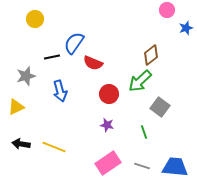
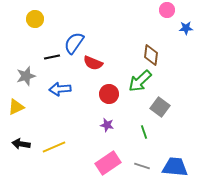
blue star: rotated 16 degrees clockwise
brown diamond: rotated 45 degrees counterclockwise
blue arrow: moved 2 px up; rotated 100 degrees clockwise
yellow line: rotated 45 degrees counterclockwise
